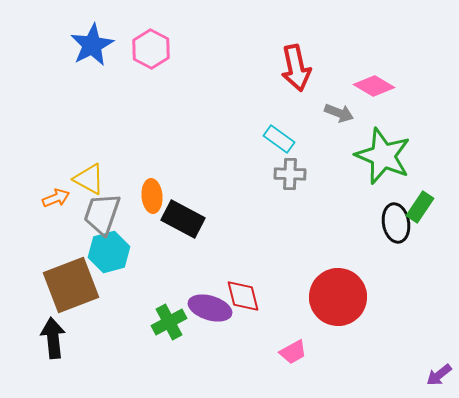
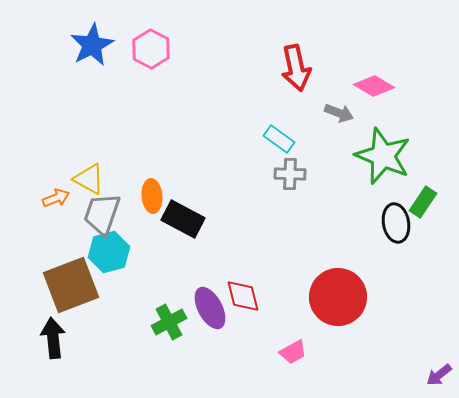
green rectangle: moved 3 px right, 5 px up
purple ellipse: rotated 45 degrees clockwise
